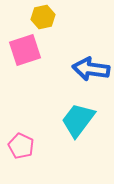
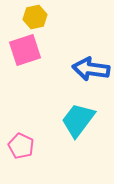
yellow hexagon: moved 8 px left
